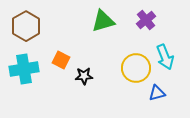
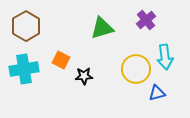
green triangle: moved 1 px left, 7 px down
cyan arrow: rotated 15 degrees clockwise
yellow circle: moved 1 px down
